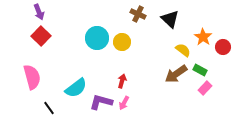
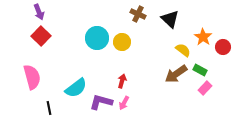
black line: rotated 24 degrees clockwise
